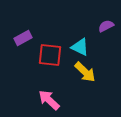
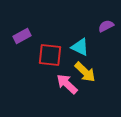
purple rectangle: moved 1 px left, 2 px up
pink arrow: moved 18 px right, 16 px up
